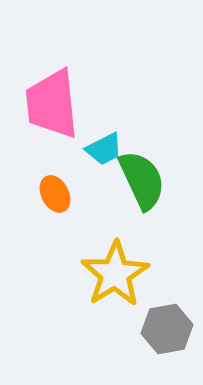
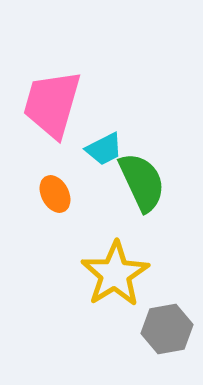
pink trapezoid: rotated 22 degrees clockwise
green semicircle: moved 2 px down
